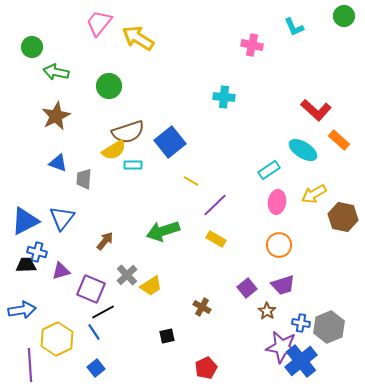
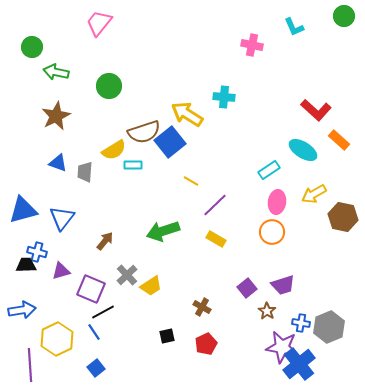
yellow arrow at (138, 38): moved 49 px right, 76 px down
brown semicircle at (128, 132): moved 16 px right
gray trapezoid at (84, 179): moved 1 px right, 7 px up
blue triangle at (25, 221): moved 2 px left, 11 px up; rotated 12 degrees clockwise
orange circle at (279, 245): moved 7 px left, 13 px up
blue cross at (301, 361): moved 2 px left, 3 px down
red pentagon at (206, 368): moved 24 px up
